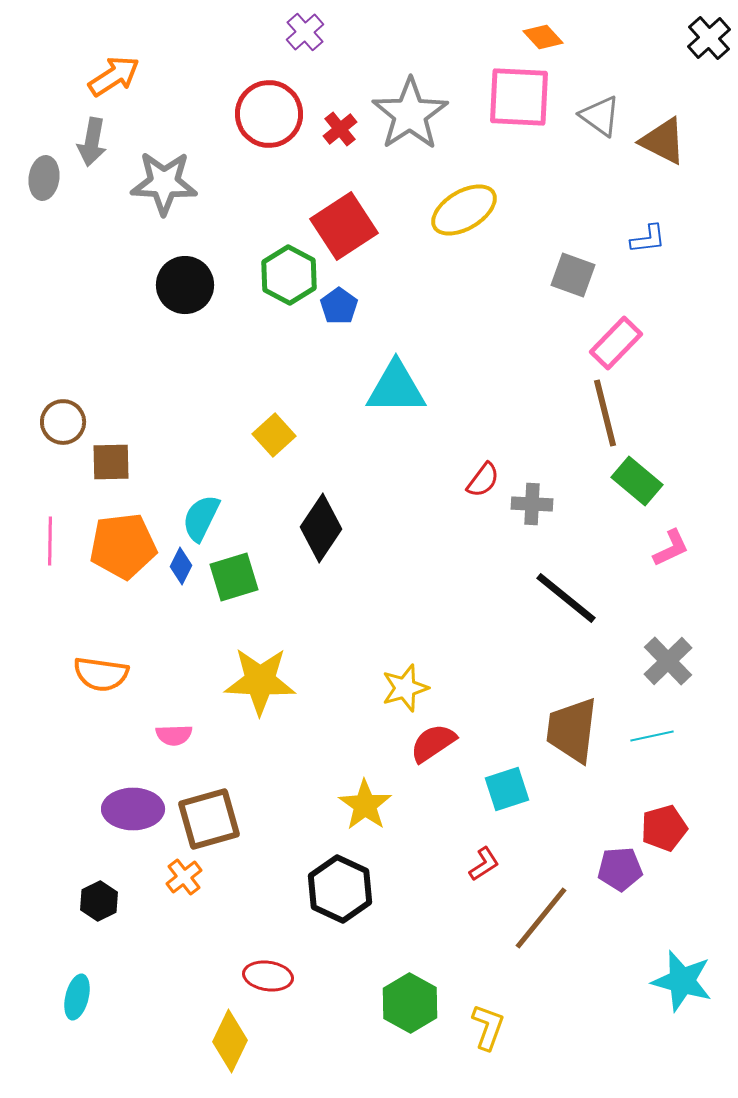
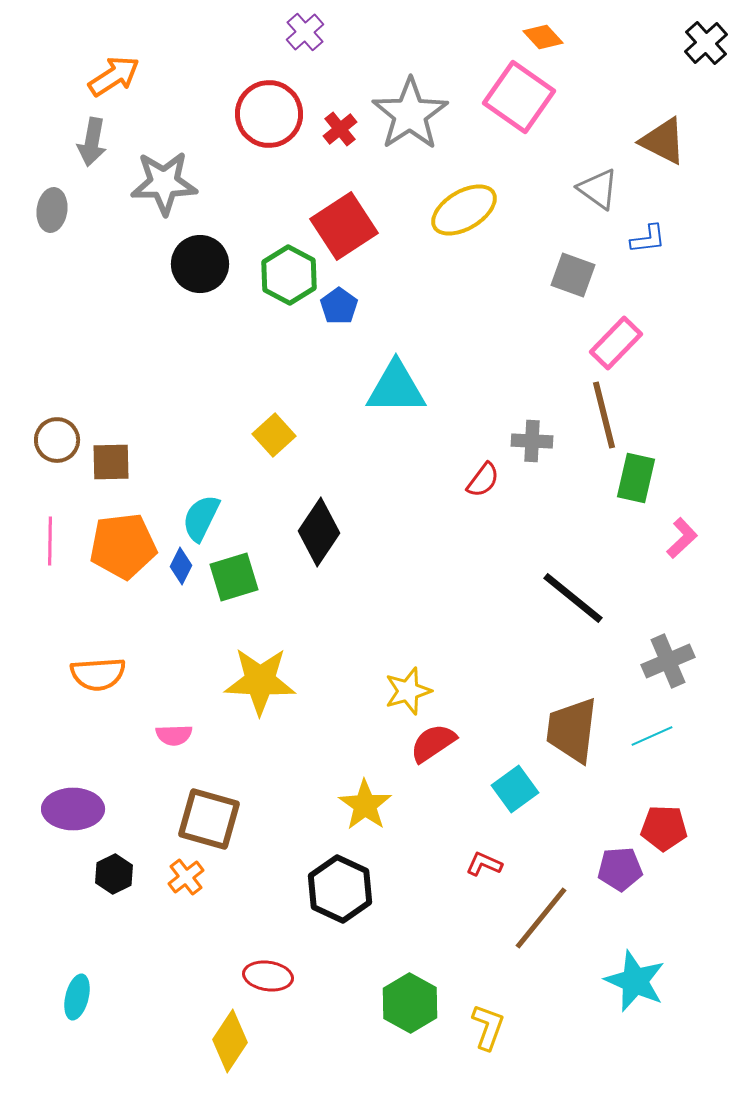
black cross at (709, 38): moved 3 px left, 5 px down
pink square at (519, 97): rotated 32 degrees clockwise
gray triangle at (600, 116): moved 2 px left, 73 px down
gray ellipse at (44, 178): moved 8 px right, 32 px down
gray star at (164, 183): rotated 4 degrees counterclockwise
black circle at (185, 285): moved 15 px right, 21 px up
brown line at (605, 413): moved 1 px left, 2 px down
brown circle at (63, 422): moved 6 px left, 18 px down
green rectangle at (637, 481): moved 1 px left, 3 px up; rotated 63 degrees clockwise
gray cross at (532, 504): moved 63 px up
black diamond at (321, 528): moved 2 px left, 4 px down
pink L-shape at (671, 548): moved 11 px right, 10 px up; rotated 18 degrees counterclockwise
black line at (566, 598): moved 7 px right
gray cross at (668, 661): rotated 21 degrees clockwise
orange semicircle at (101, 674): moved 3 px left; rotated 12 degrees counterclockwise
yellow star at (405, 688): moved 3 px right, 3 px down
cyan line at (652, 736): rotated 12 degrees counterclockwise
cyan square at (507, 789): moved 8 px right; rotated 18 degrees counterclockwise
purple ellipse at (133, 809): moved 60 px left
brown square at (209, 819): rotated 32 degrees clockwise
red pentagon at (664, 828): rotated 18 degrees clockwise
red L-shape at (484, 864): rotated 123 degrees counterclockwise
orange cross at (184, 877): moved 2 px right
black hexagon at (99, 901): moved 15 px right, 27 px up
cyan star at (682, 981): moved 47 px left; rotated 8 degrees clockwise
yellow diamond at (230, 1041): rotated 8 degrees clockwise
